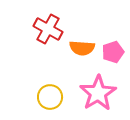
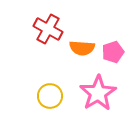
yellow circle: moved 1 px up
